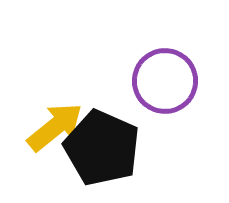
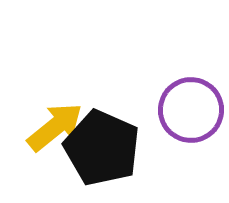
purple circle: moved 26 px right, 29 px down
